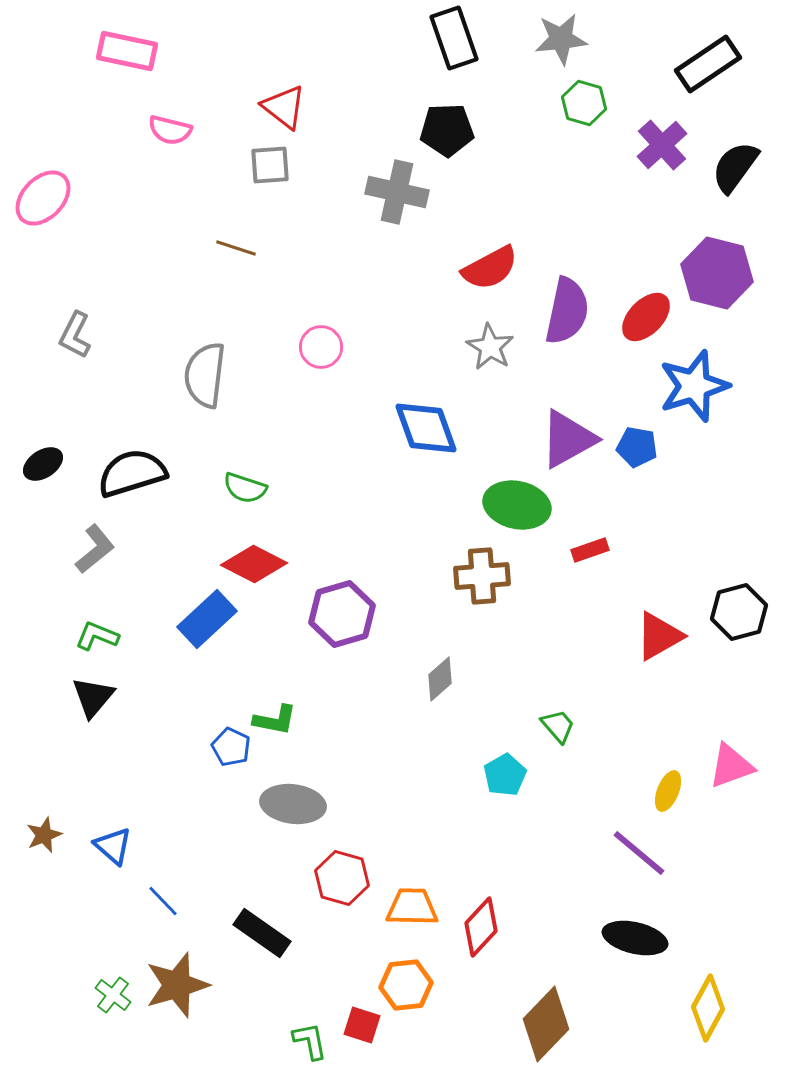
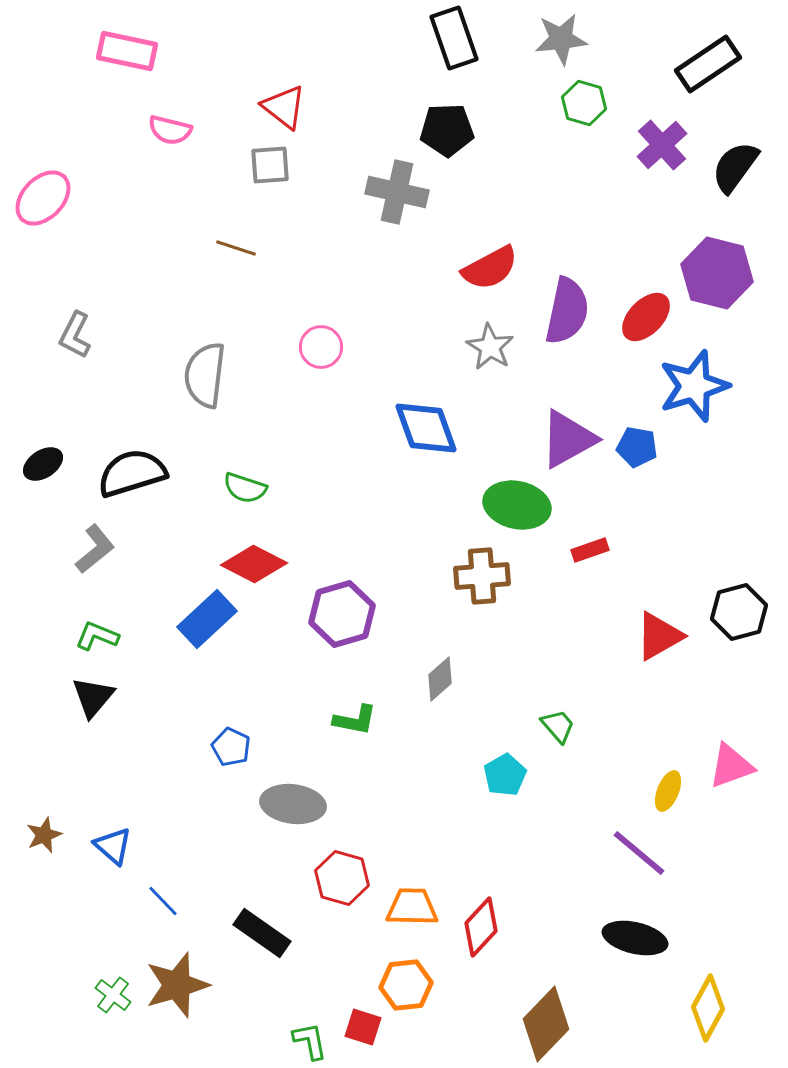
green L-shape at (275, 720): moved 80 px right
red square at (362, 1025): moved 1 px right, 2 px down
